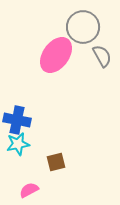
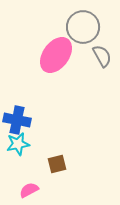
brown square: moved 1 px right, 2 px down
